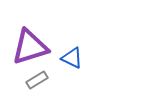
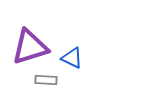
gray rectangle: moved 9 px right; rotated 35 degrees clockwise
